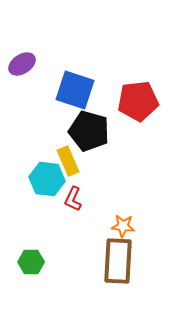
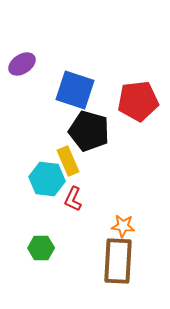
green hexagon: moved 10 px right, 14 px up
